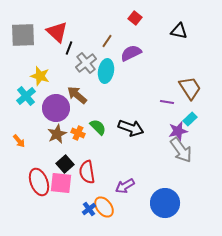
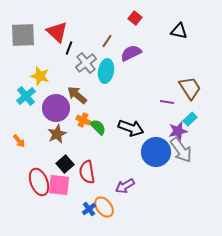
orange cross: moved 5 px right, 13 px up
pink square: moved 2 px left, 2 px down
blue circle: moved 9 px left, 51 px up
